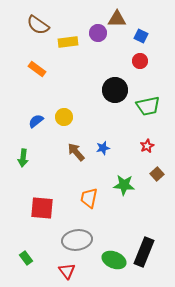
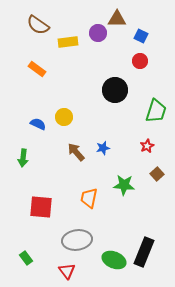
green trapezoid: moved 8 px right, 5 px down; rotated 60 degrees counterclockwise
blue semicircle: moved 2 px right, 3 px down; rotated 63 degrees clockwise
red square: moved 1 px left, 1 px up
